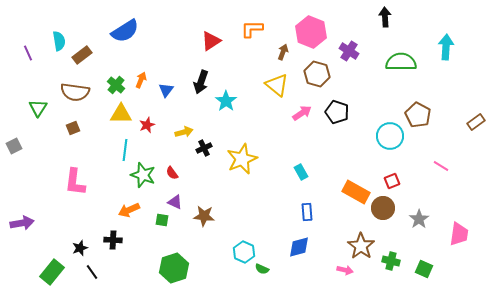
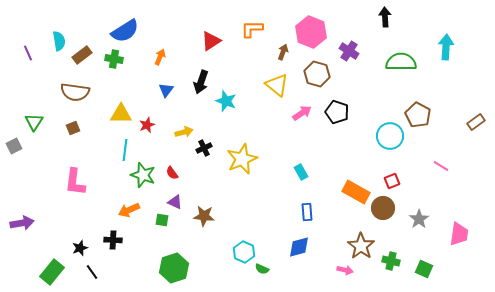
orange arrow at (141, 80): moved 19 px right, 23 px up
green cross at (116, 85): moved 2 px left, 26 px up; rotated 30 degrees counterclockwise
cyan star at (226, 101): rotated 15 degrees counterclockwise
green triangle at (38, 108): moved 4 px left, 14 px down
